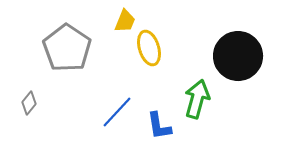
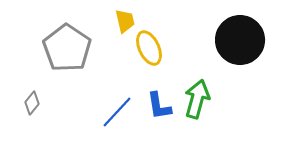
yellow trapezoid: rotated 35 degrees counterclockwise
yellow ellipse: rotated 8 degrees counterclockwise
black circle: moved 2 px right, 16 px up
gray diamond: moved 3 px right
blue L-shape: moved 20 px up
